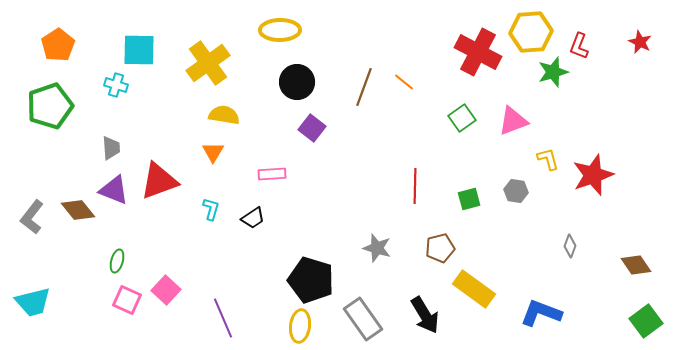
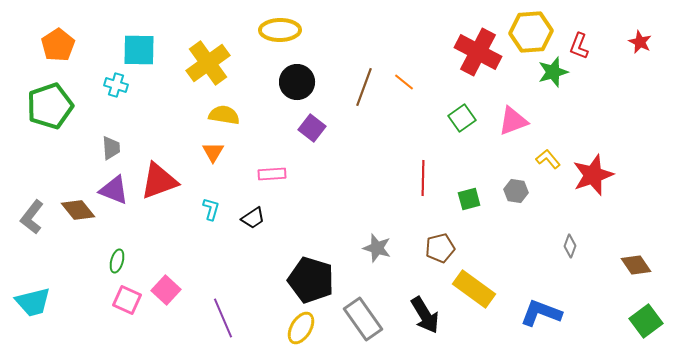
yellow L-shape at (548, 159): rotated 25 degrees counterclockwise
red line at (415, 186): moved 8 px right, 8 px up
yellow ellipse at (300, 326): moved 1 px right, 2 px down; rotated 24 degrees clockwise
